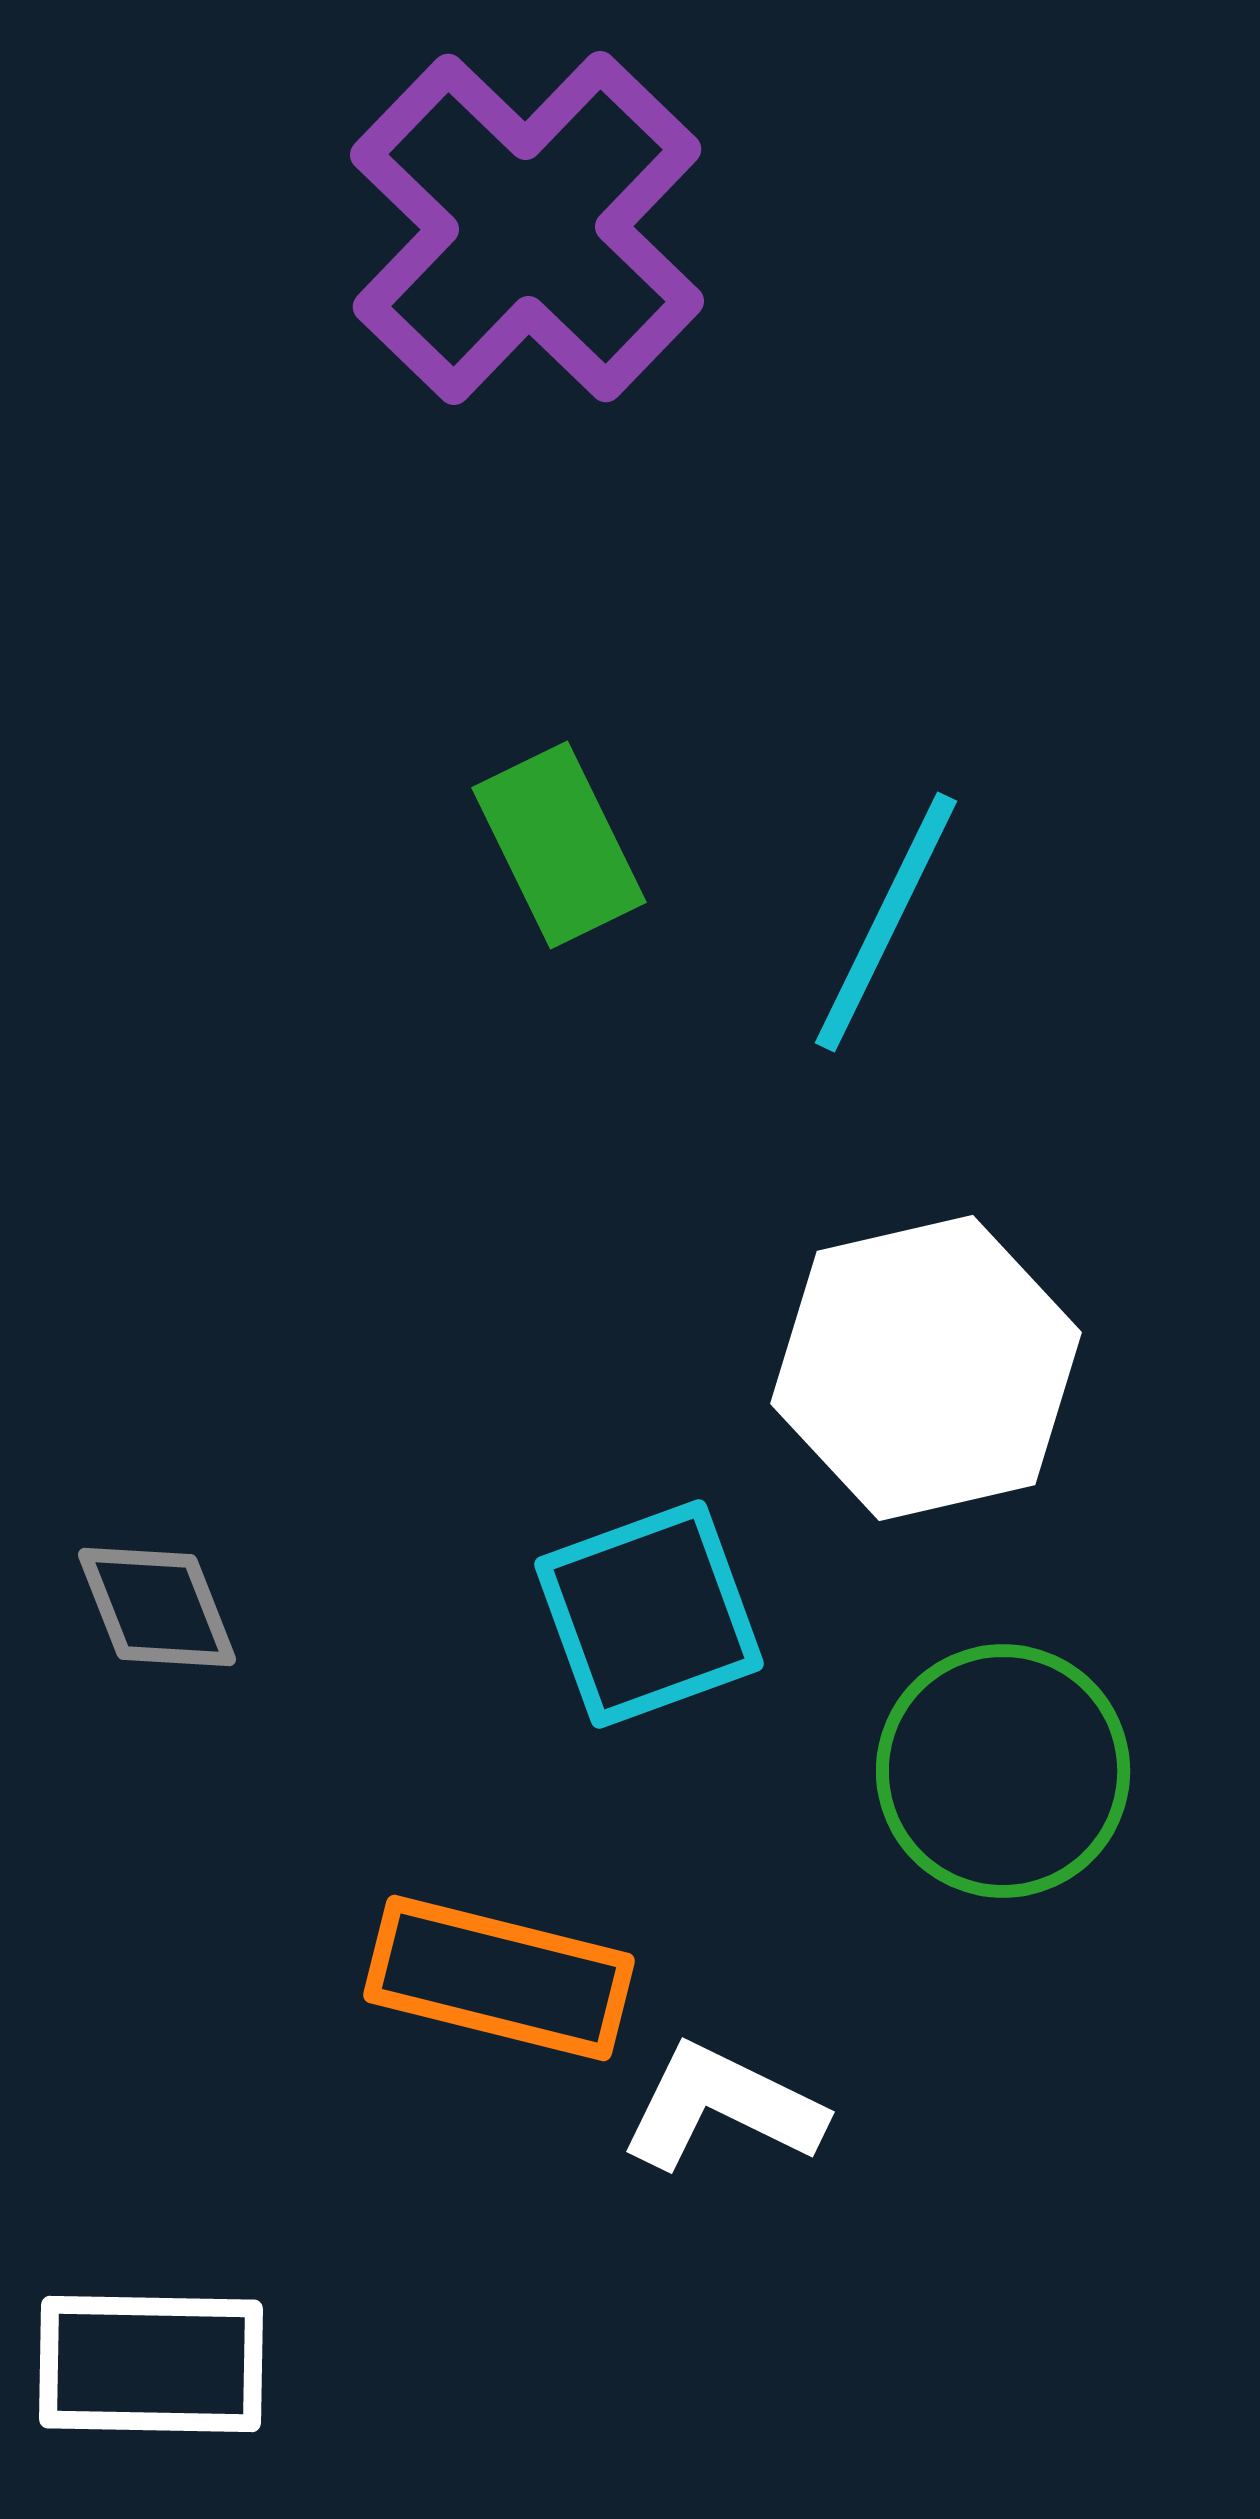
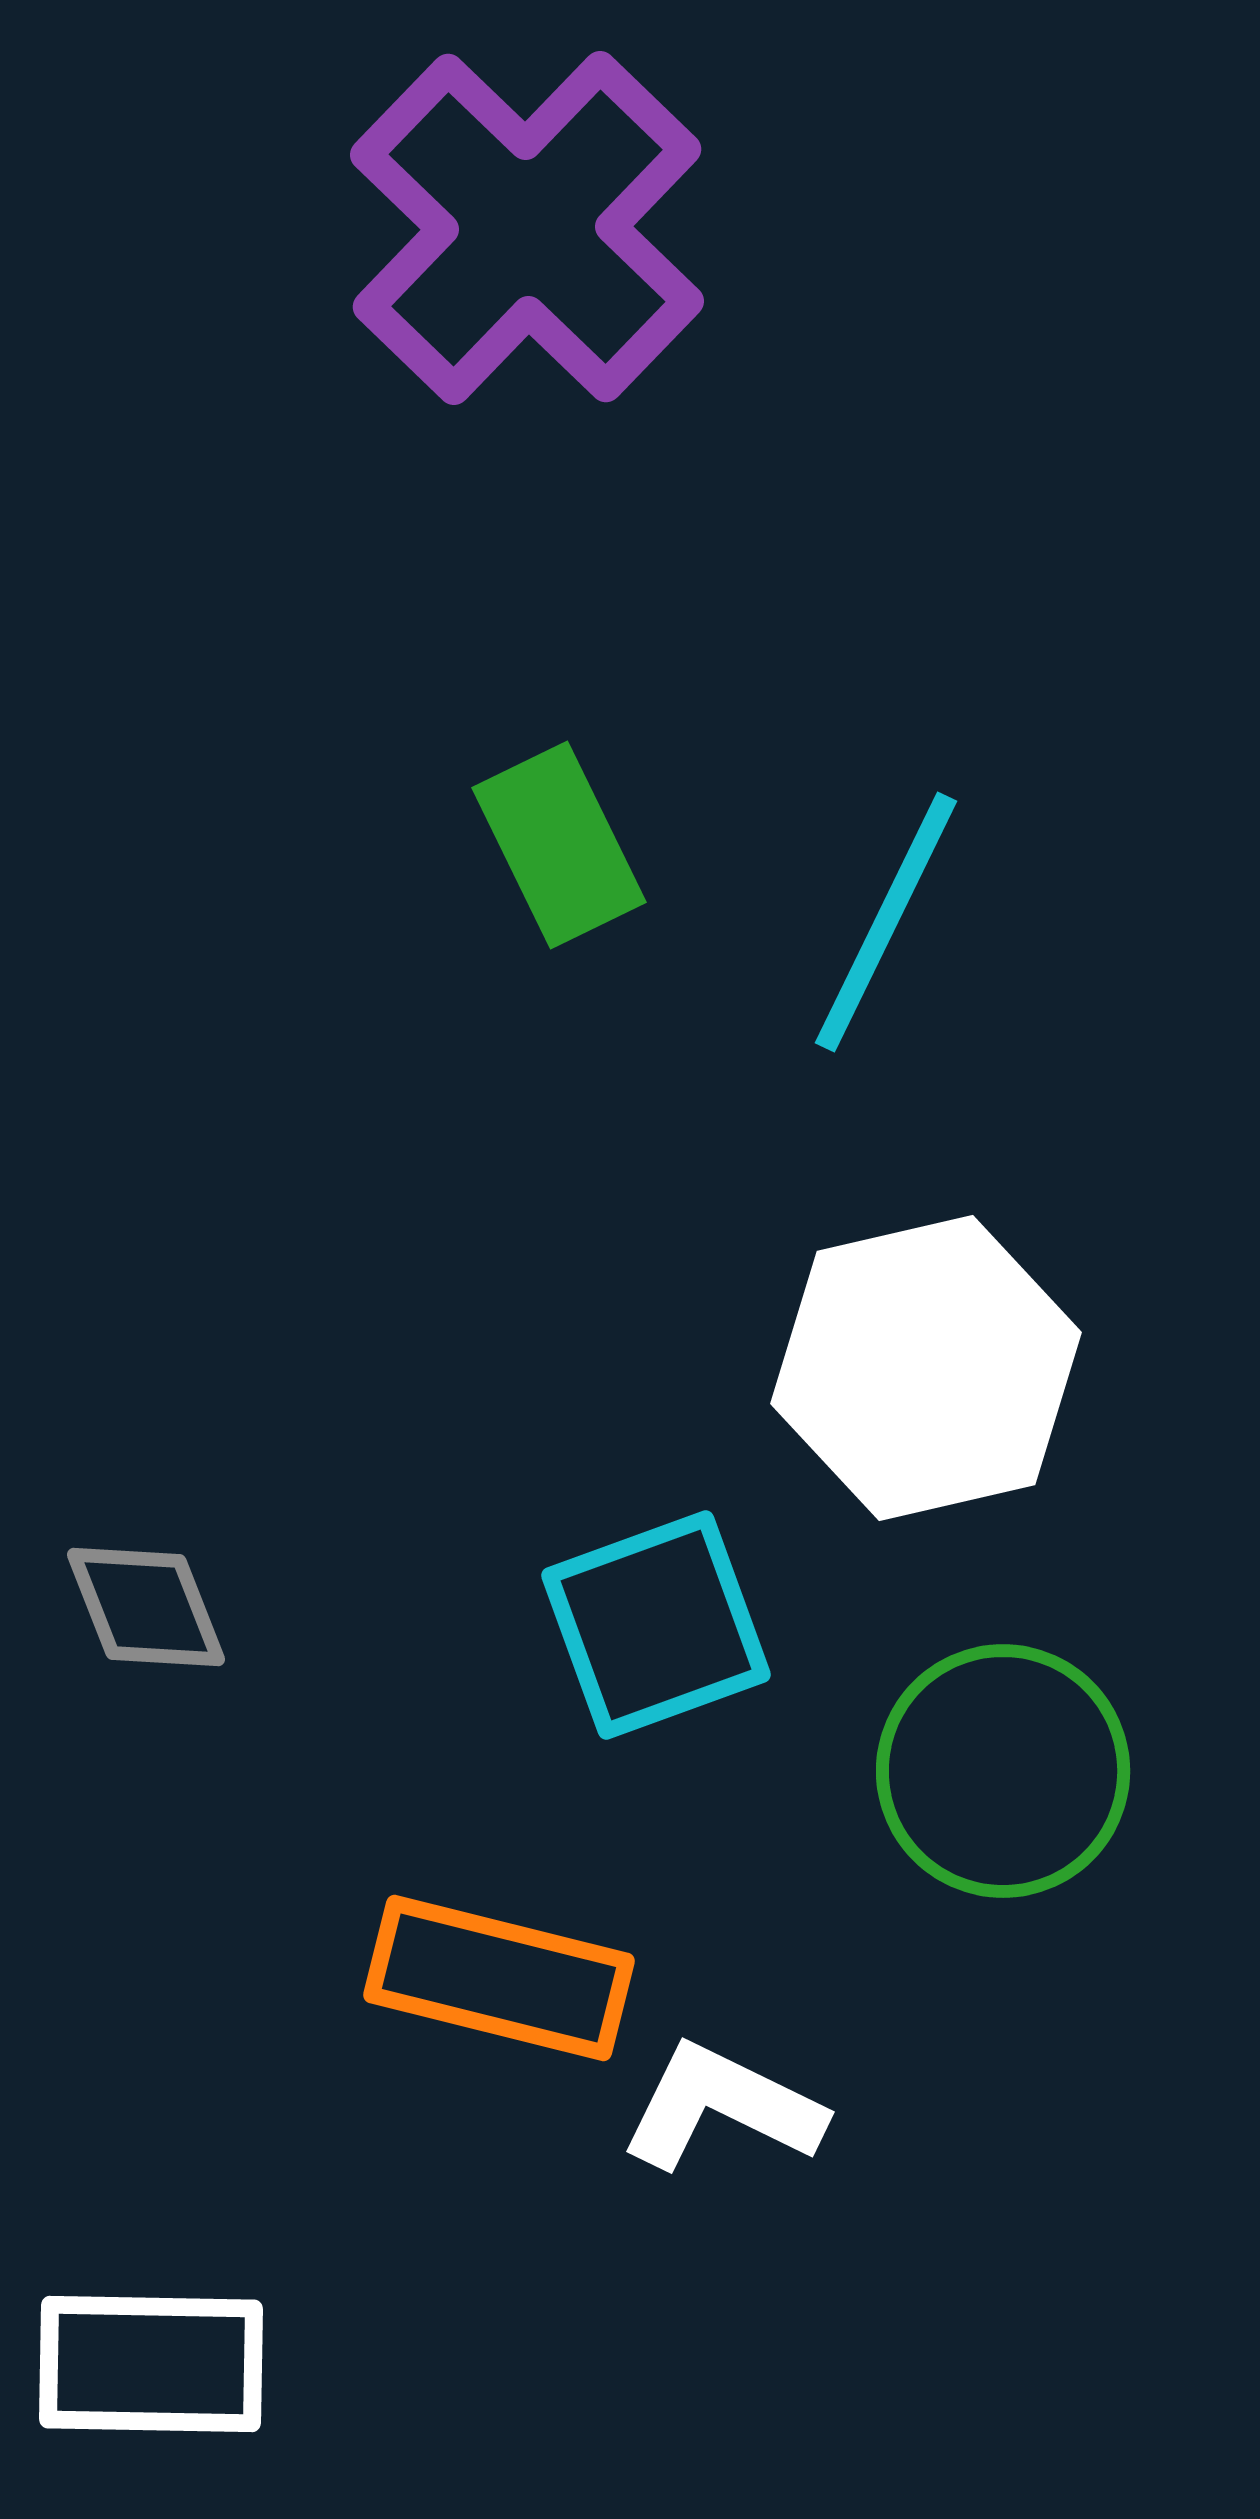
gray diamond: moved 11 px left
cyan square: moved 7 px right, 11 px down
